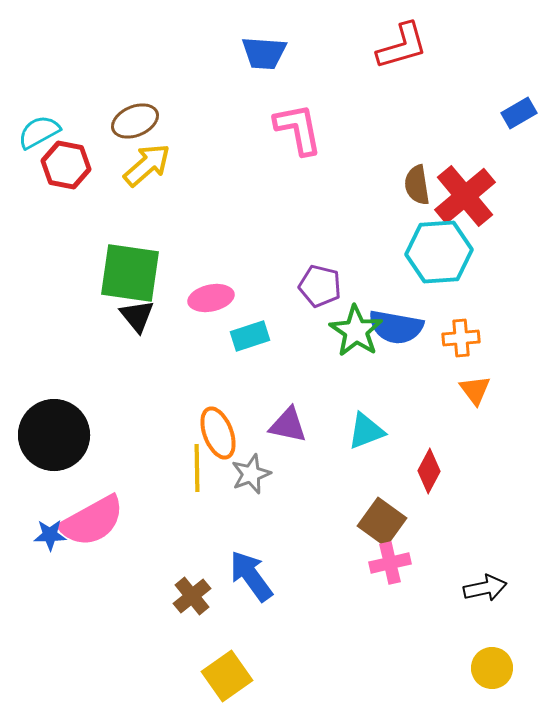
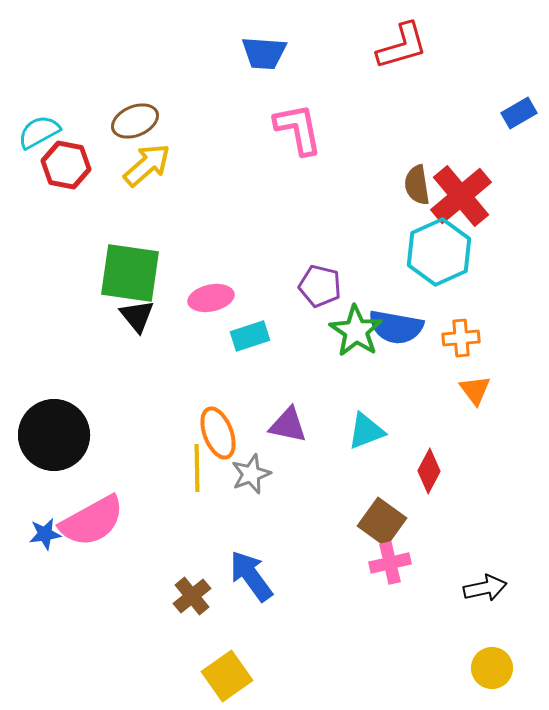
red cross: moved 4 px left
cyan hexagon: rotated 20 degrees counterclockwise
blue star: moved 5 px left, 1 px up; rotated 8 degrees counterclockwise
